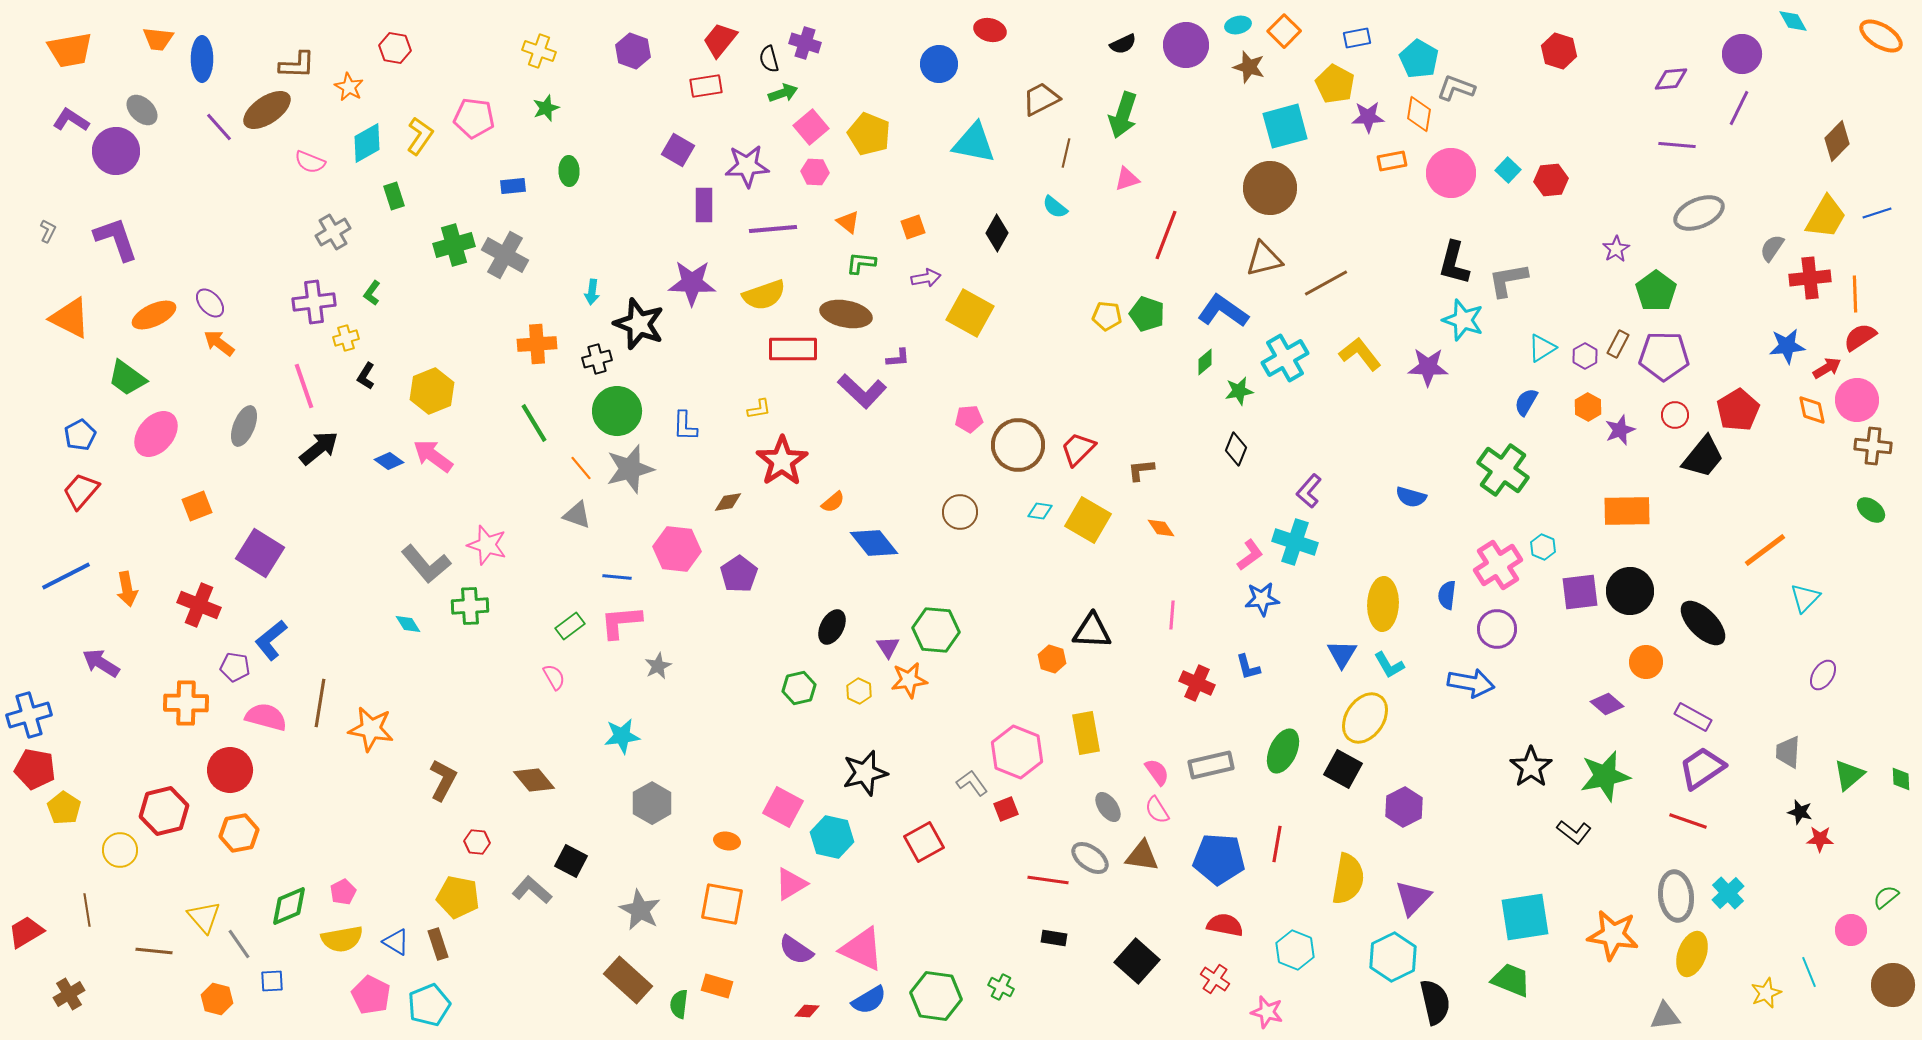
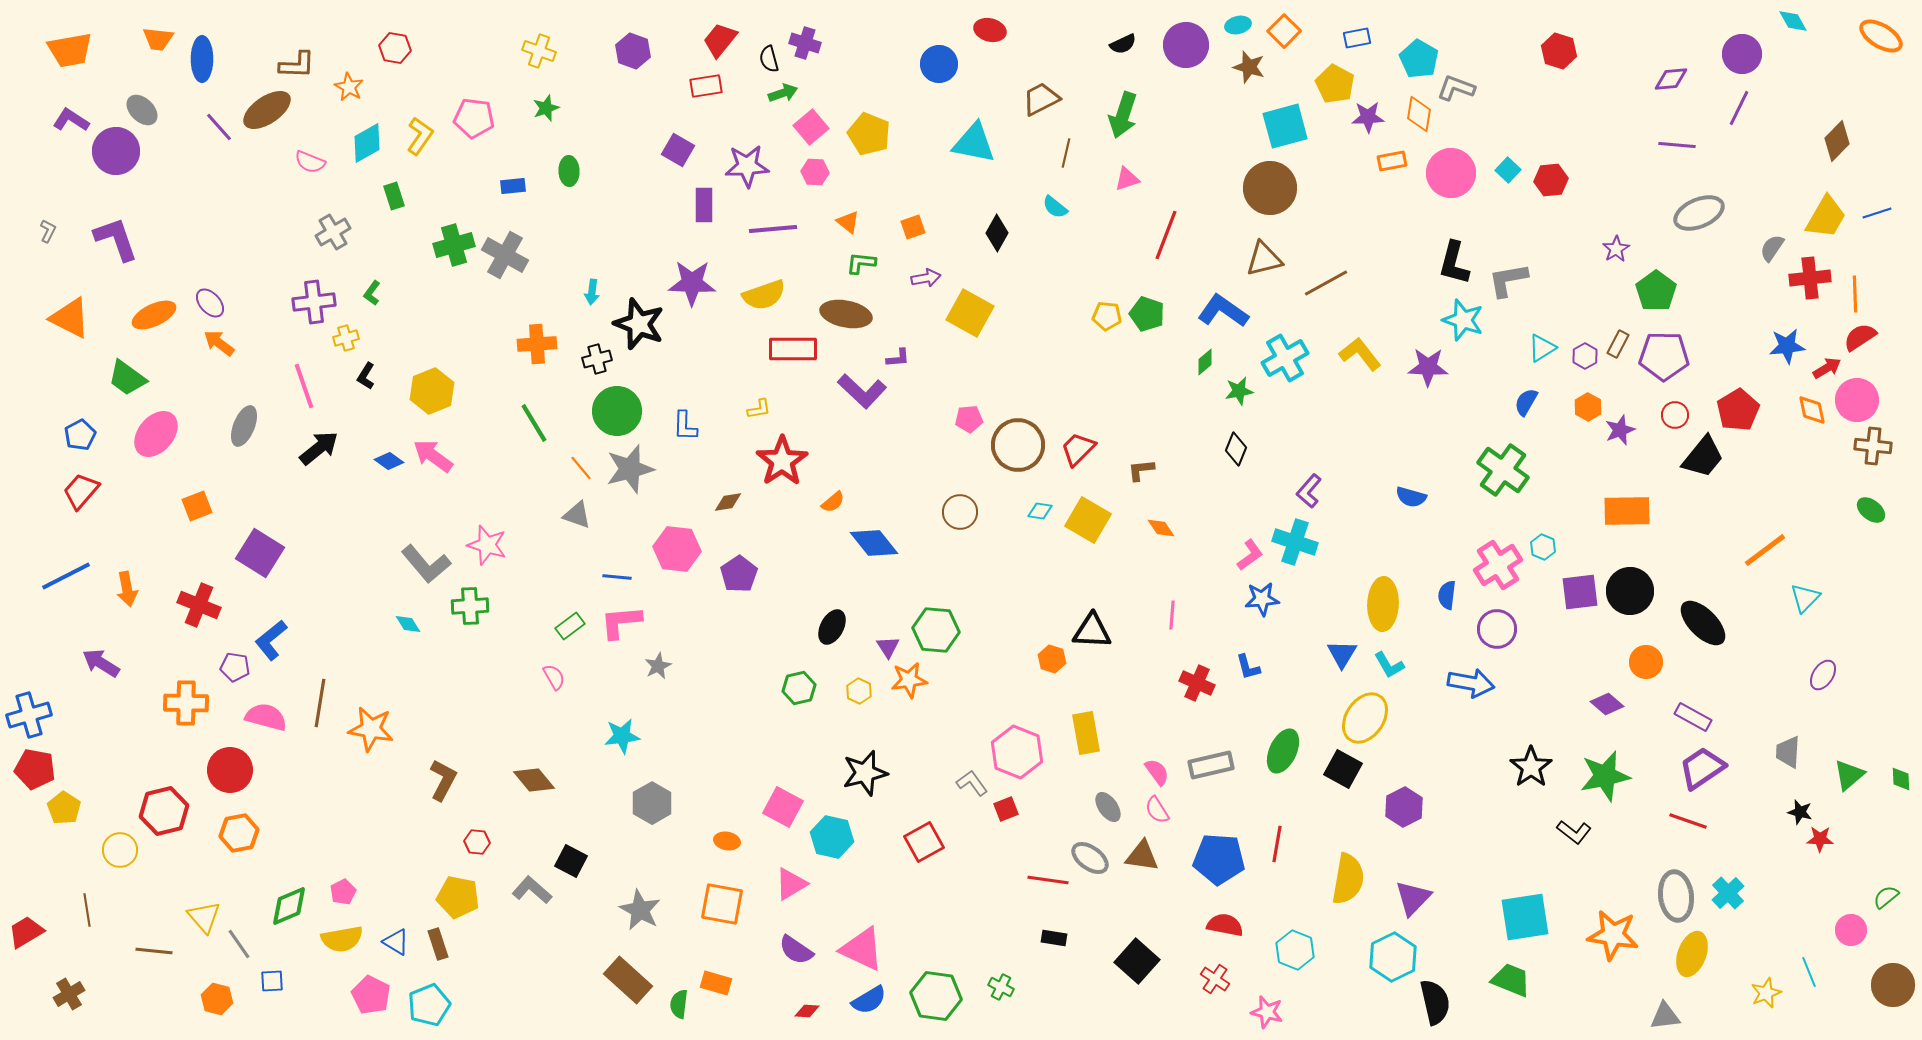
orange rectangle at (717, 986): moved 1 px left, 3 px up
